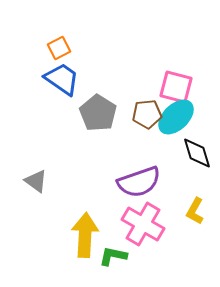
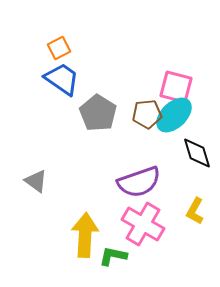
cyan ellipse: moved 2 px left, 2 px up
